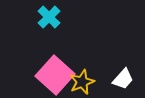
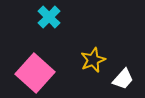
pink square: moved 20 px left, 2 px up
yellow star: moved 11 px right, 22 px up
